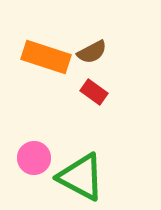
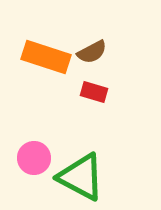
red rectangle: rotated 20 degrees counterclockwise
